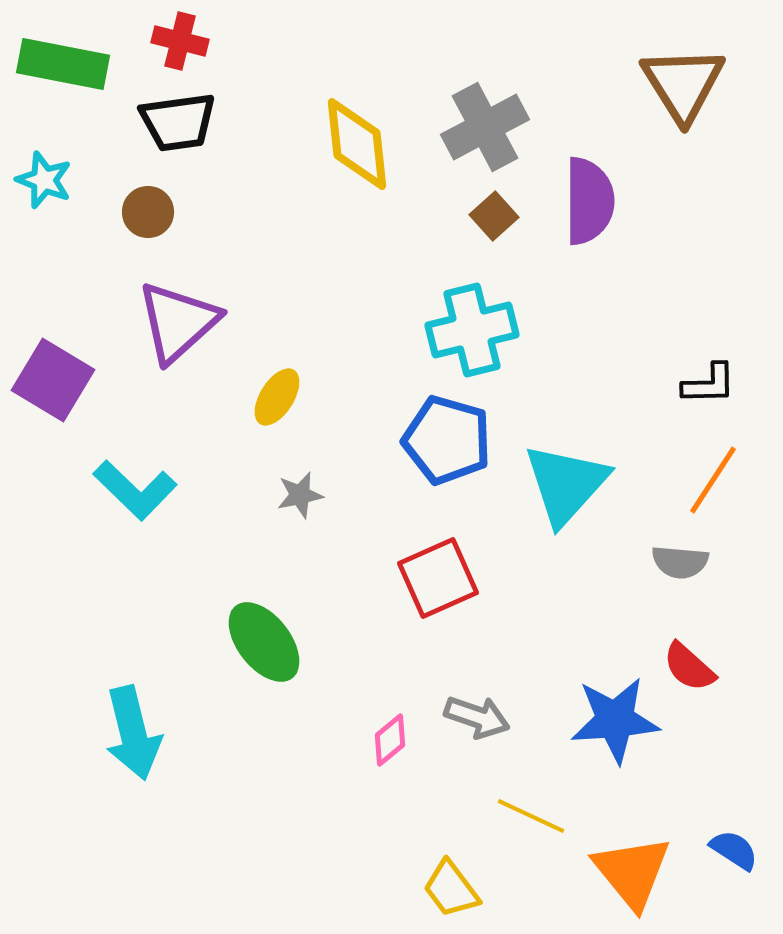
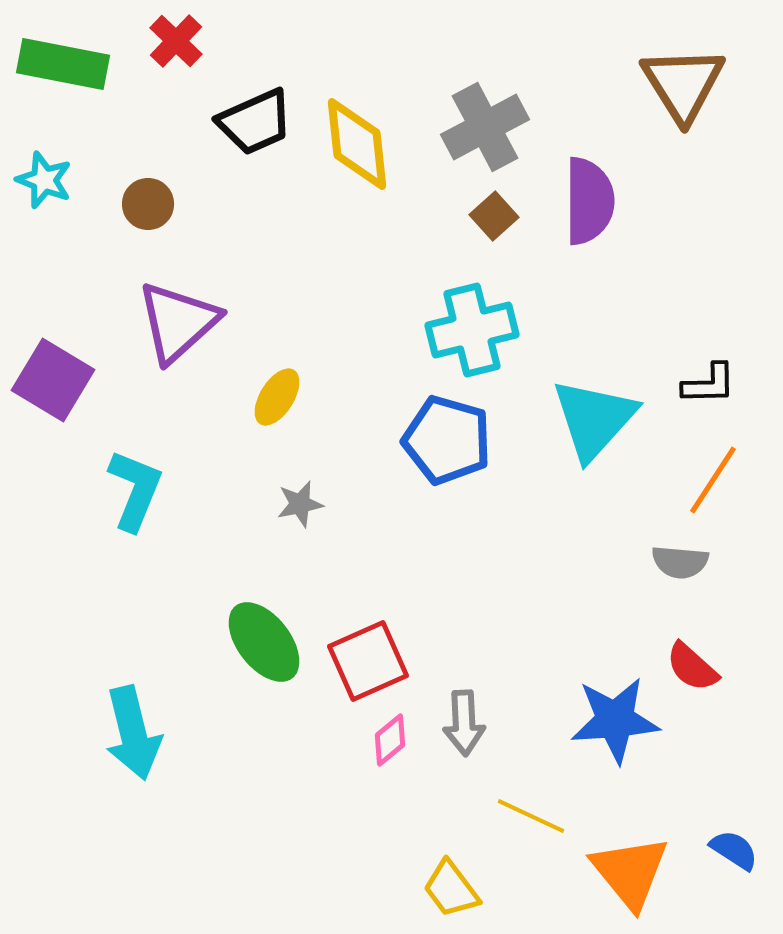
red cross: moved 4 px left; rotated 30 degrees clockwise
black trapezoid: moved 77 px right; rotated 16 degrees counterclockwise
brown circle: moved 8 px up
cyan triangle: moved 28 px right, 65 px up
cyan L-shape: rotated 112 degrees counterclockwise
gray star: moved 9 px down
red square: moved 70 px left, 83 px down
red semicircle: moved 3 px right
gray arrow: moved 13 px left, 6 px down; rotated 68 degrees clockwise
orange triangle: moved 2 px left
